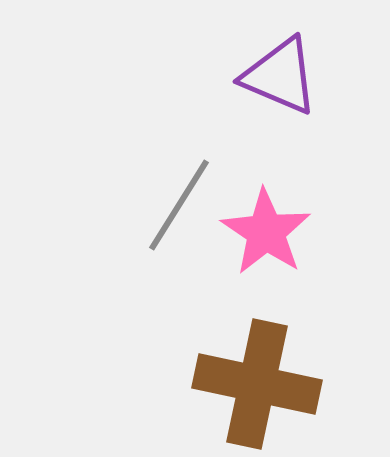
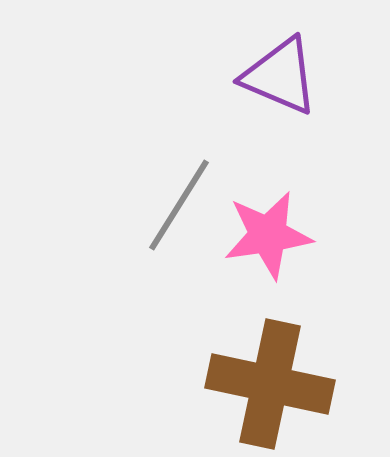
pink star: moved 2 px right, 3 px down; rotated 30 degrees clockwise
brown cross: moved 13 px right
